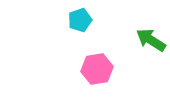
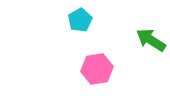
cyan pentagon: rotated 10 degrees counterclockwise
